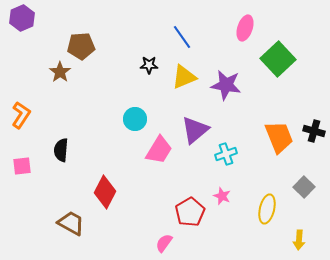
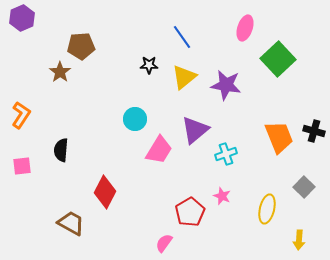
yellow triangle: rotated 16 degrees counterclockwise
